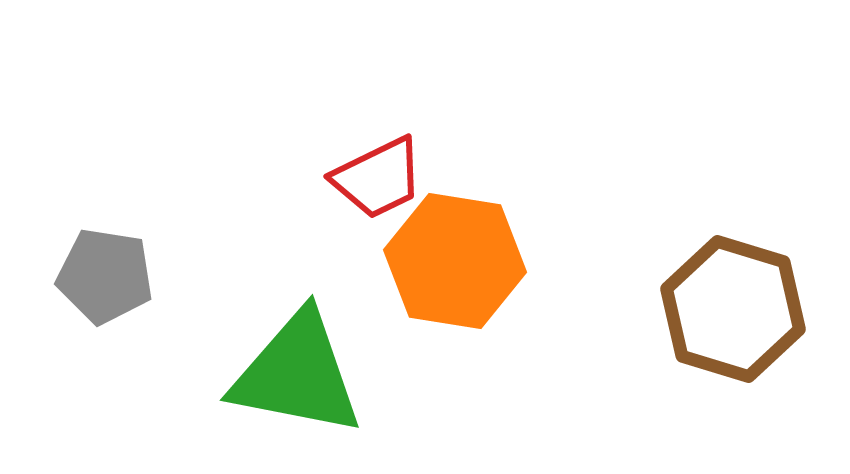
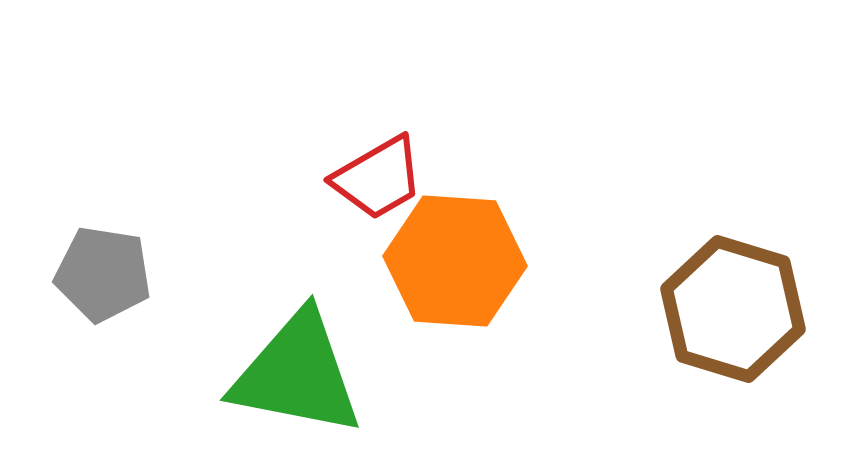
red trapezoid: rotated 4 degrees counterclockwise
orange hexagon: rotated 5 degrees counterclockwise
gray pentagon: moved 2 px left, 2 px up
